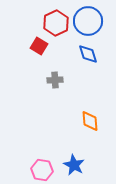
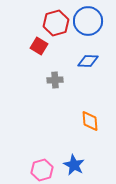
red hexagon: rotated 10 degrees clockwise
blue diamond: moved 7 px down; rotated 70 degrees counterclockwise
pink hexagon: rotated 25 degrees counterclockwise
